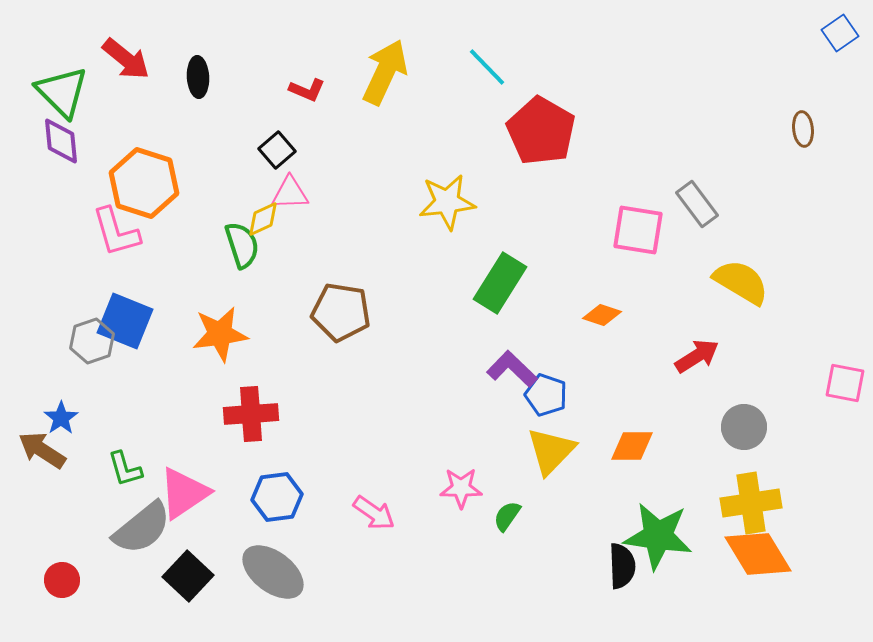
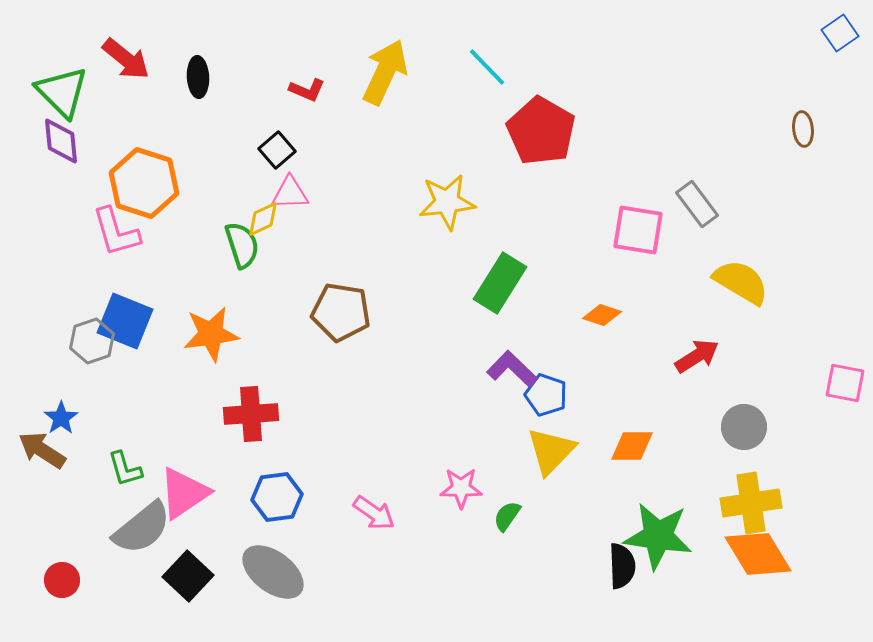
orange star at (220, 334): moved 9 px left
